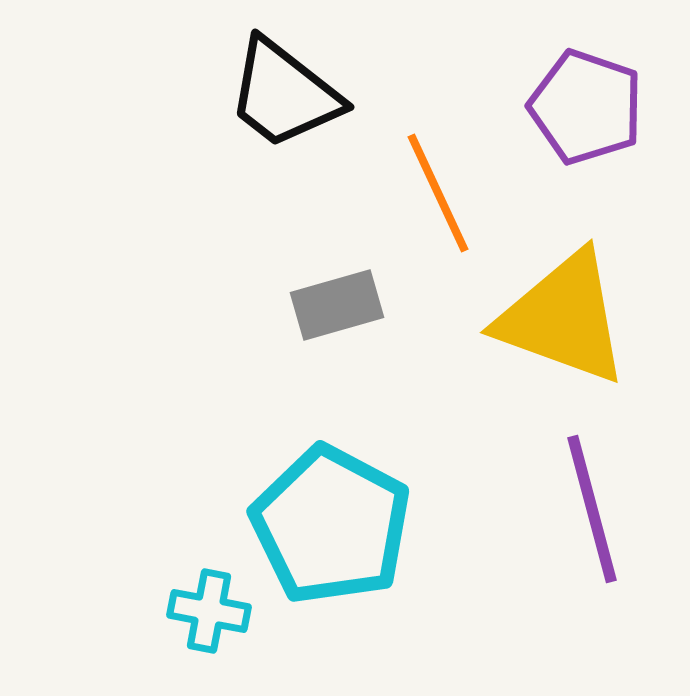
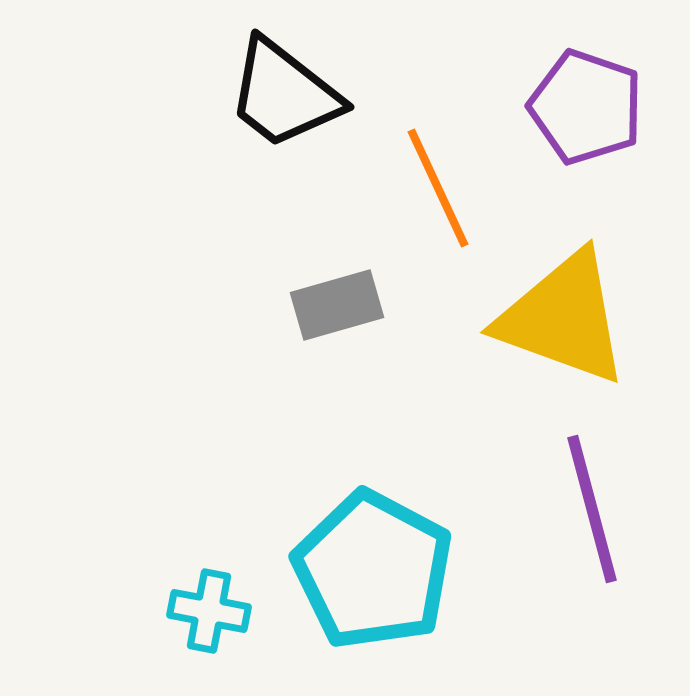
orange line: moved 5 px up
cyan pentagon: moved 42 px right, 45 px down
